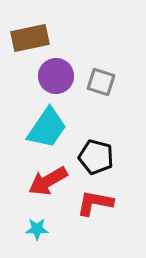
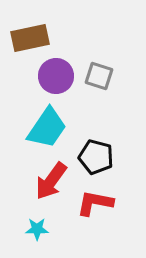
gray square: moved 2 px left, 6 px up
red arrow: moved 3 px right; rotated 24 degrees counterclockwise
